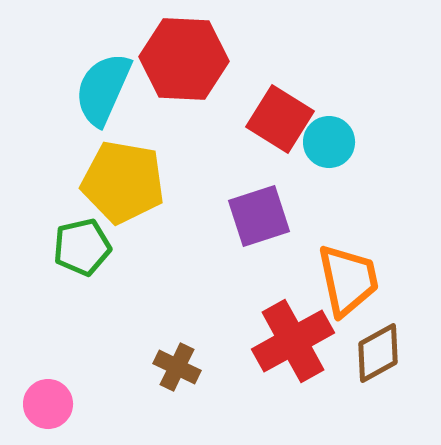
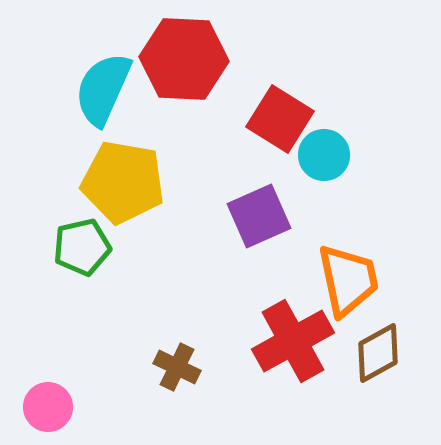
cyan circle: moved 5 px left, 13 px down
purple square: rotated 6 degrees counterclockwise
pink circle: moved 3 px down
